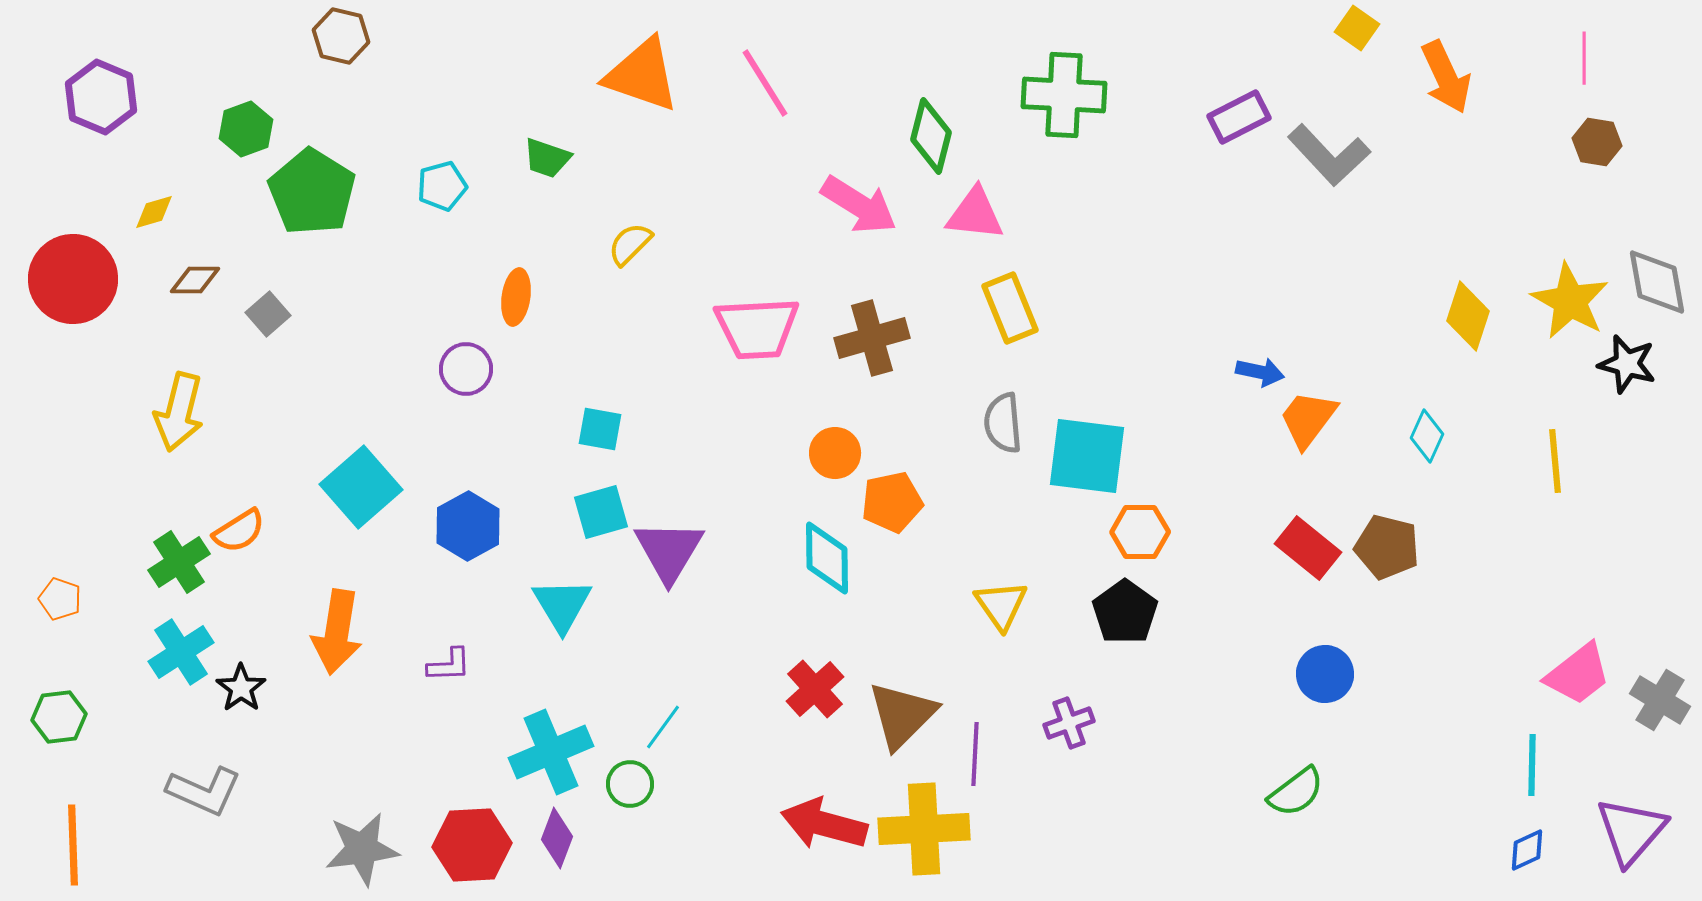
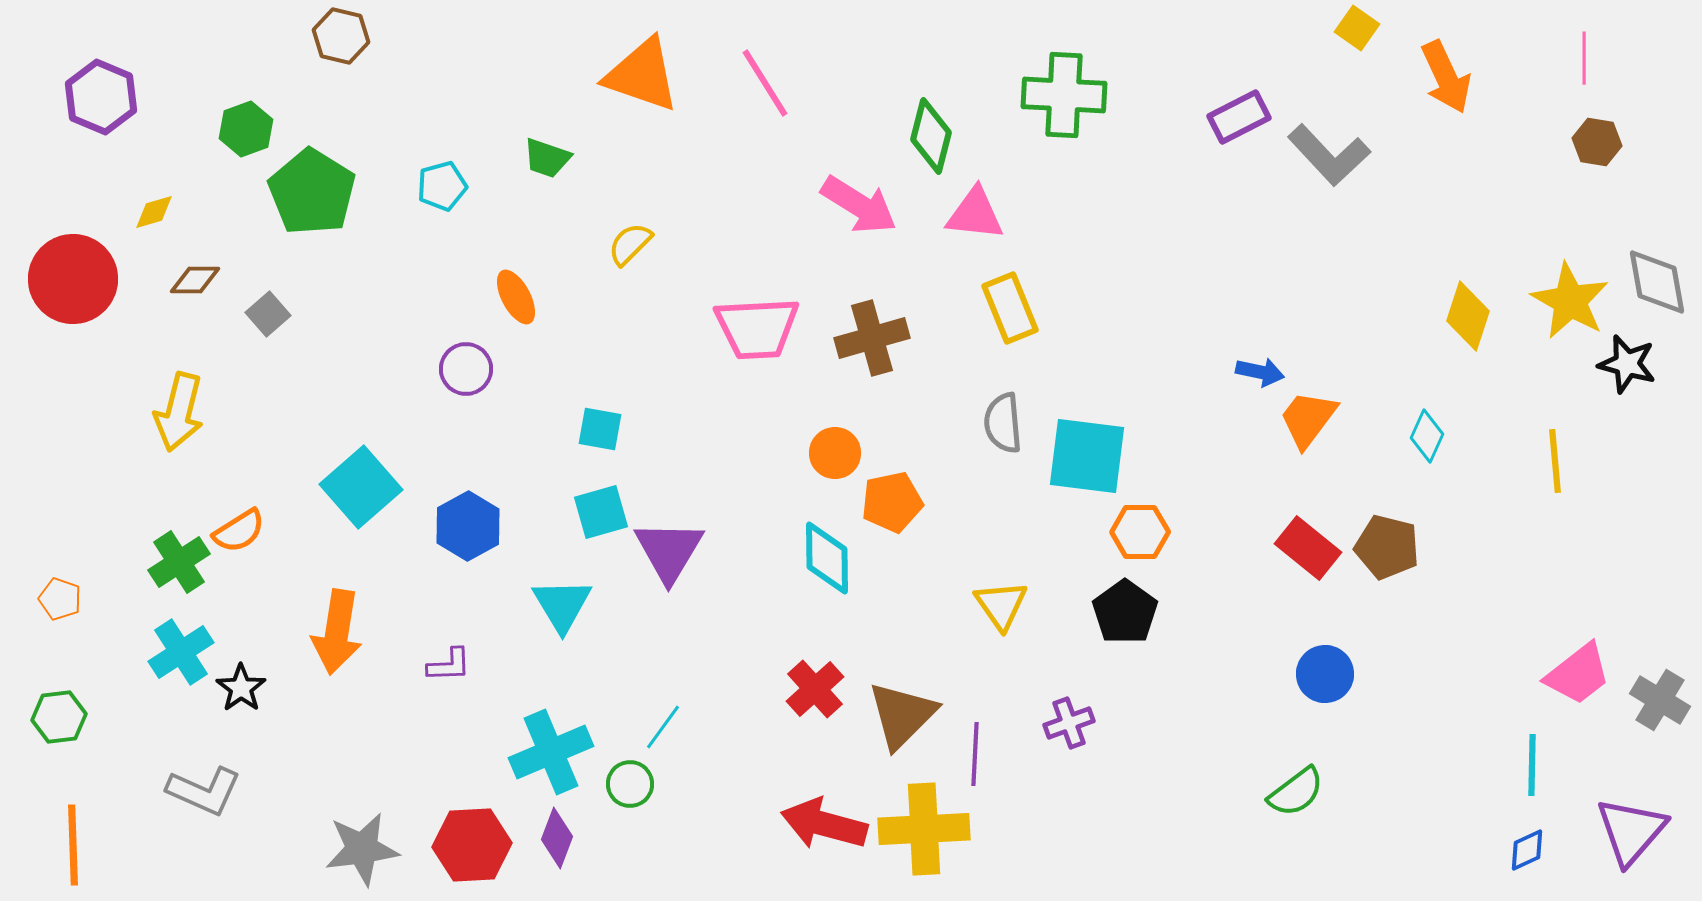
orange ellipse at (516, 297): rotated 36 degrees counterclockwise
